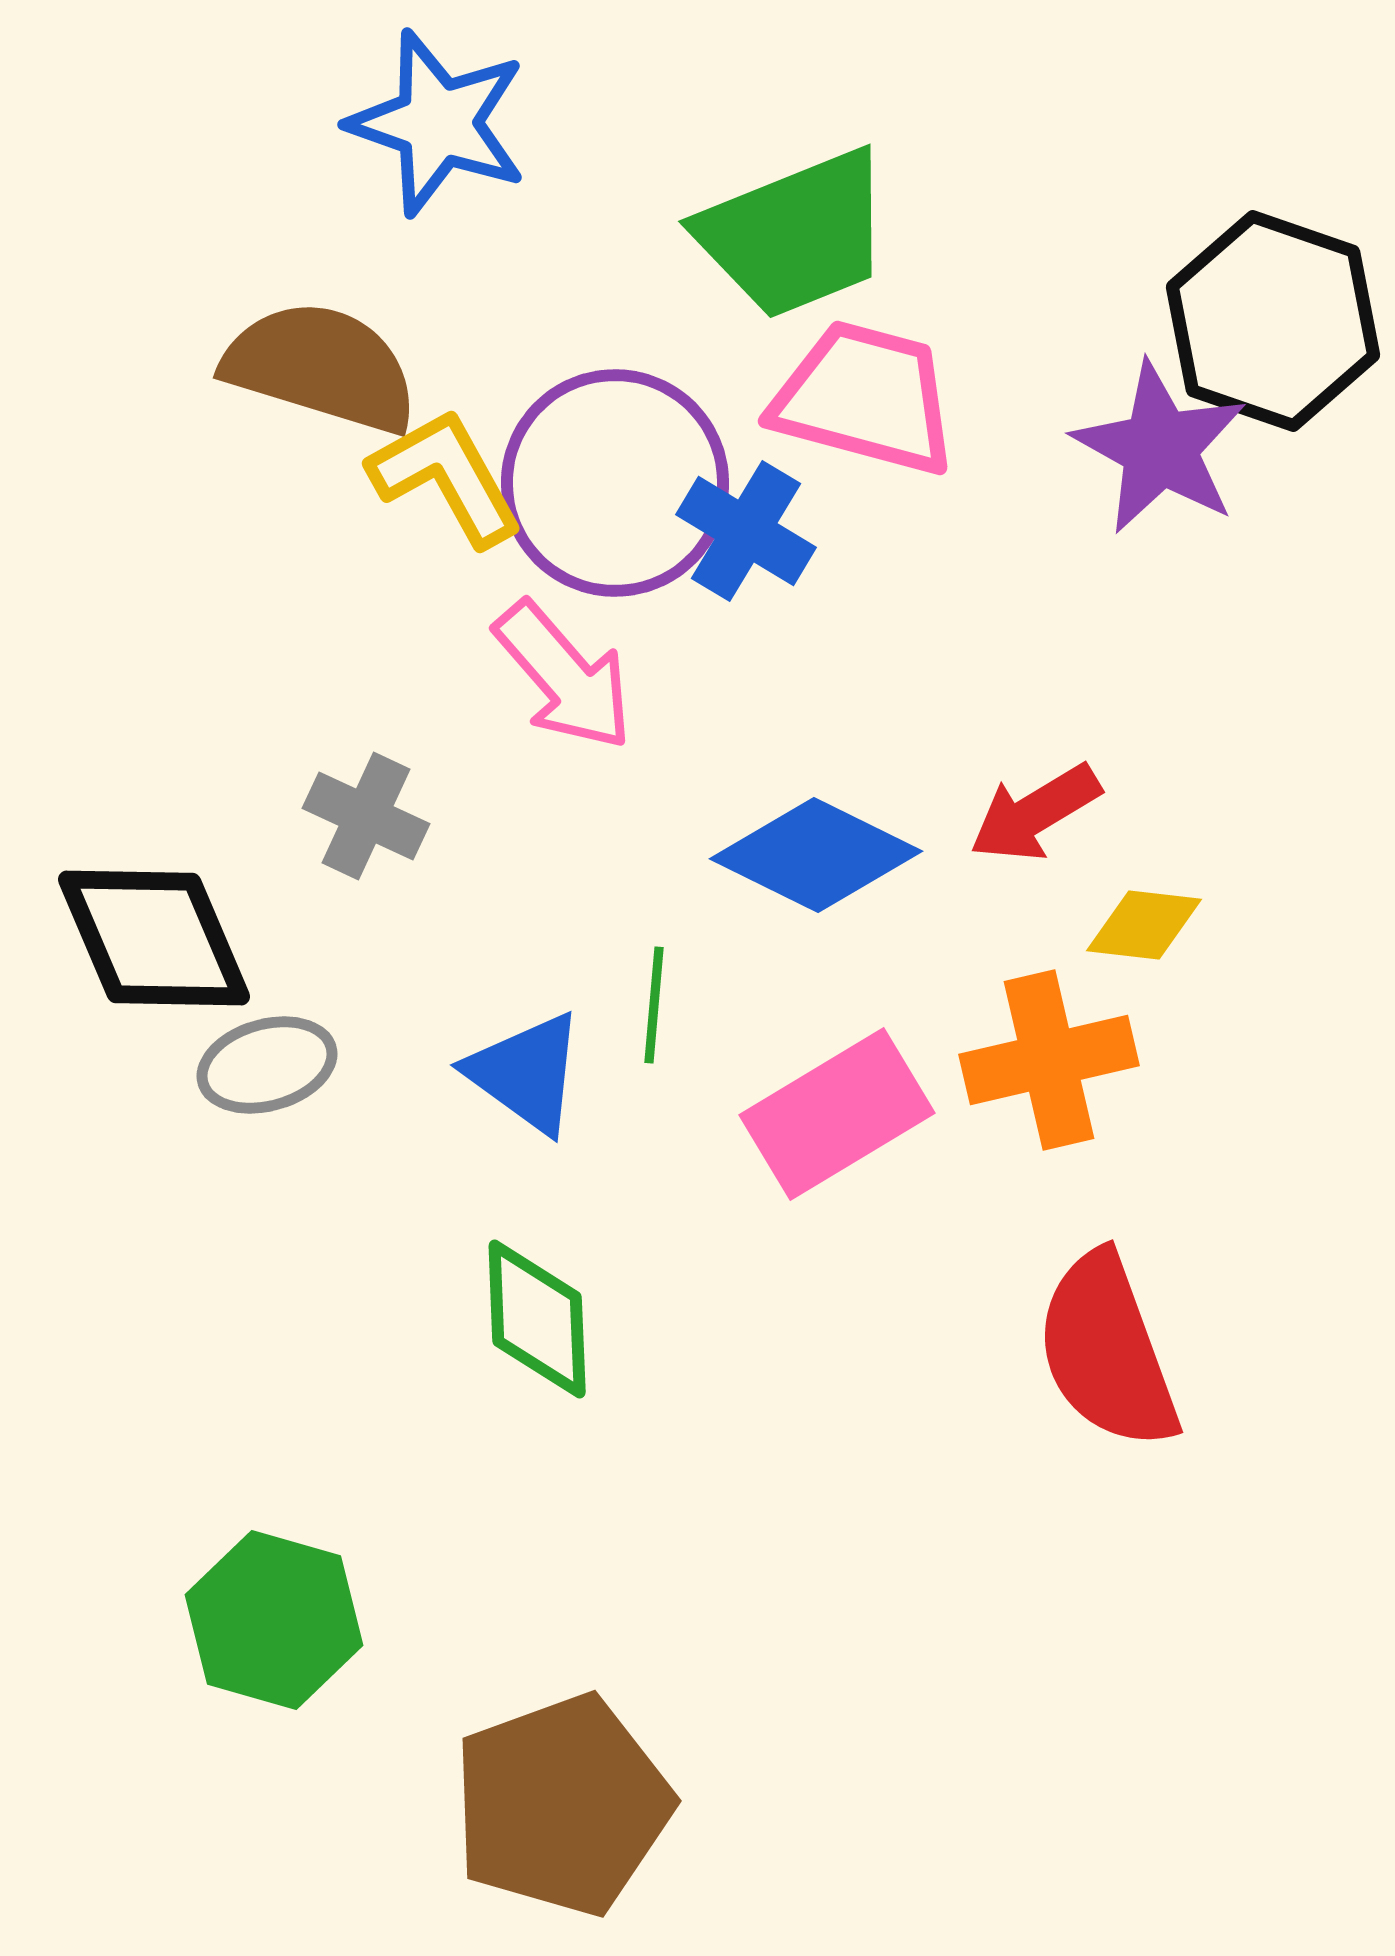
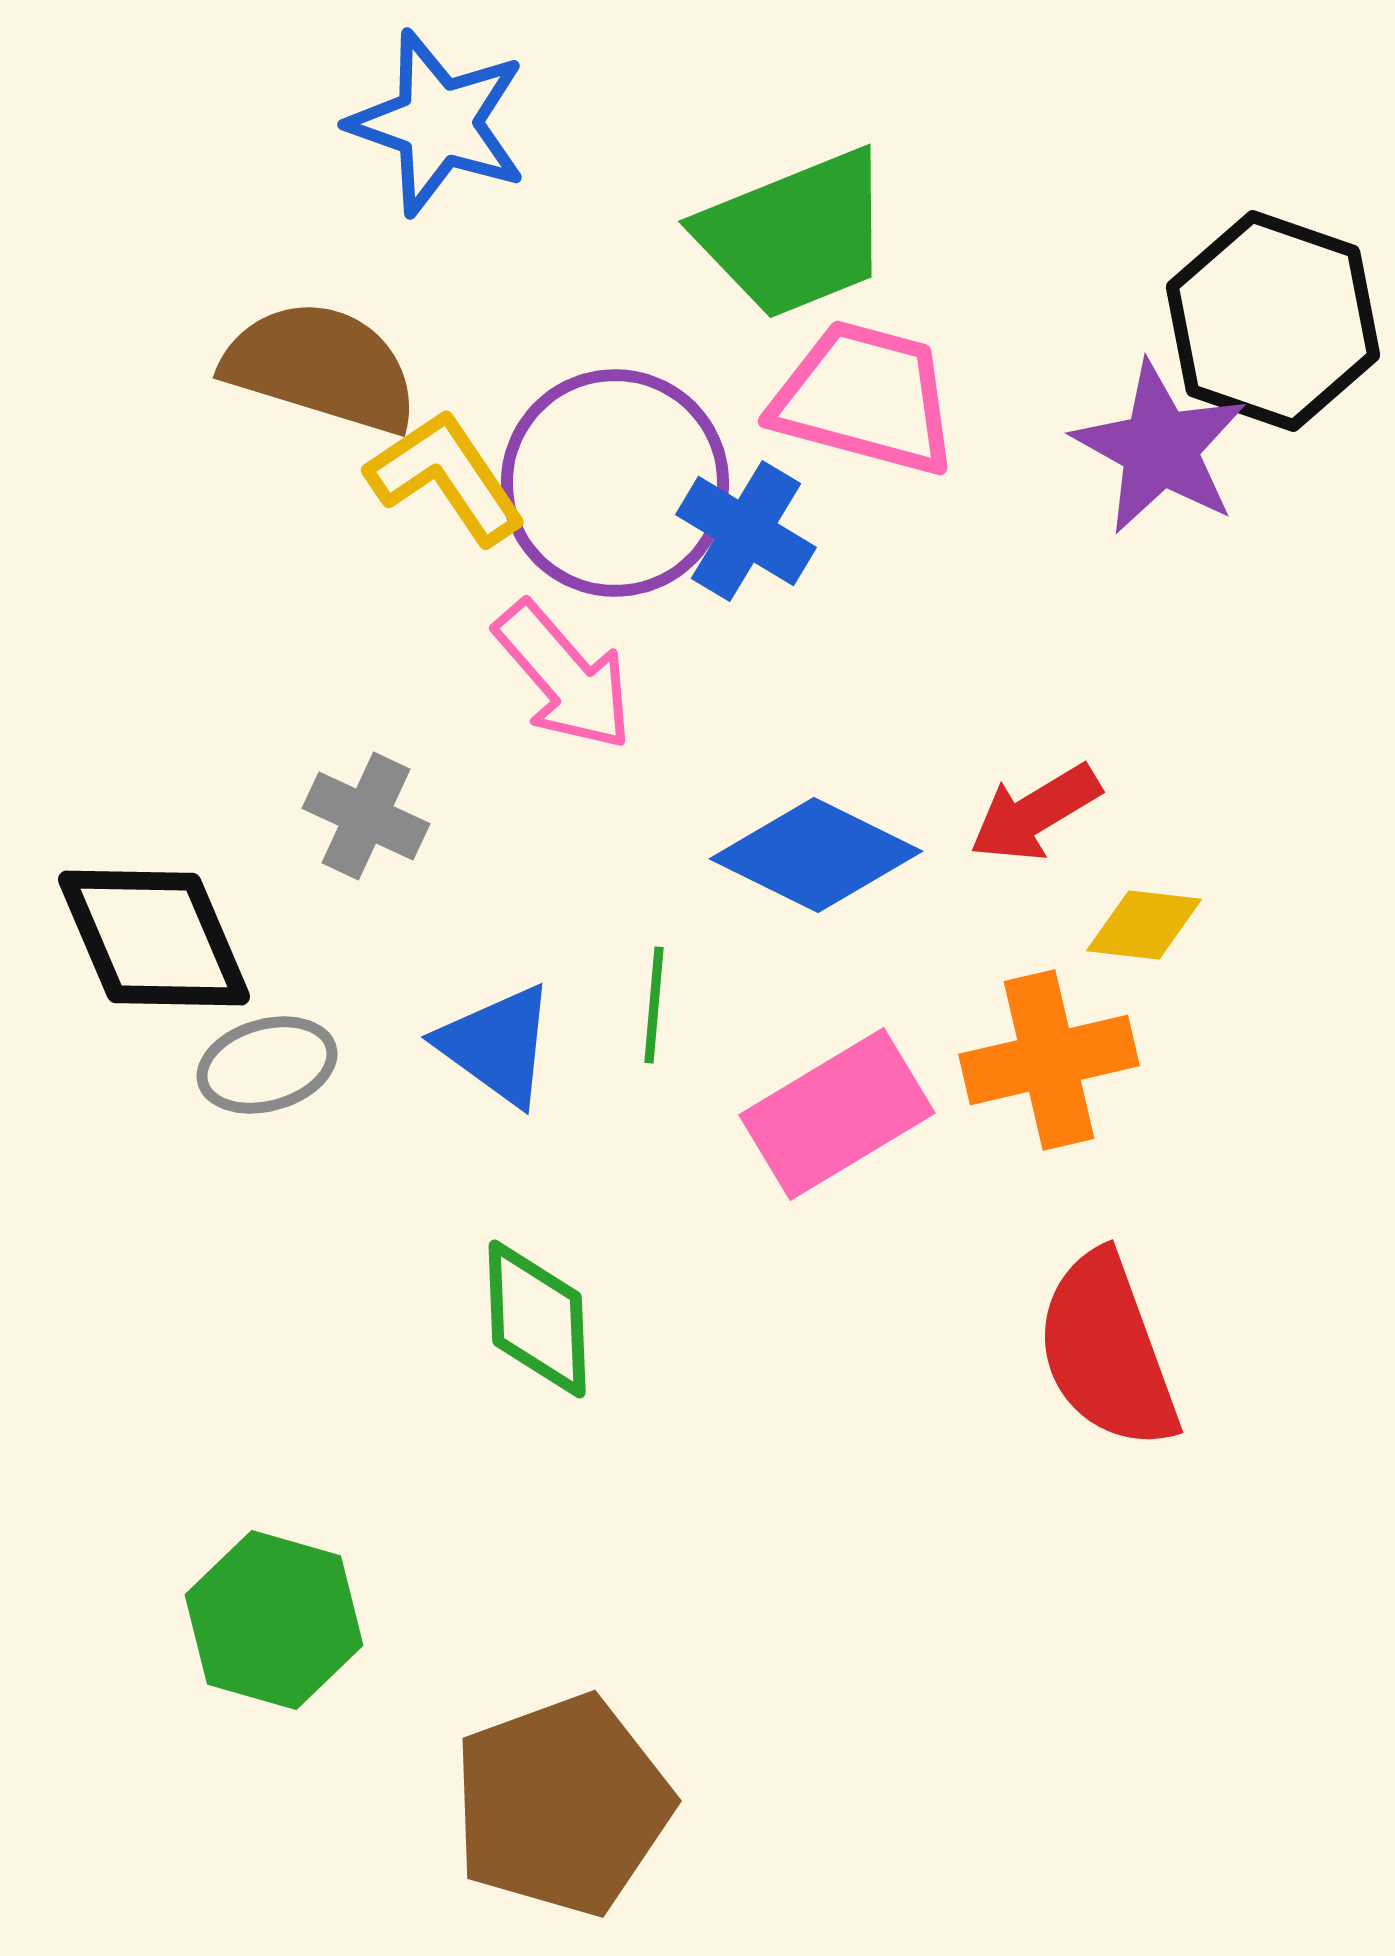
yellow L-shape: rotated 5 degrees counterclockwise
blue triangle: moved 29 px left, 28 px up
